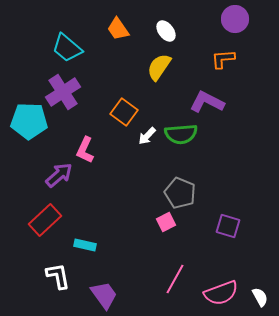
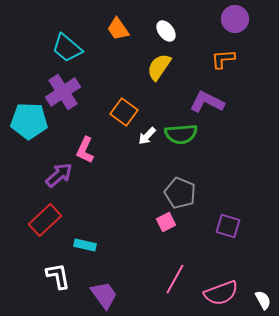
white semicircle: moved 3 px right, 3 px down
